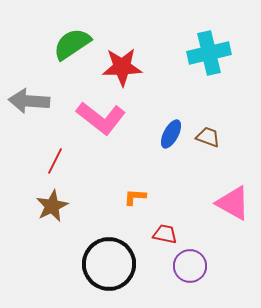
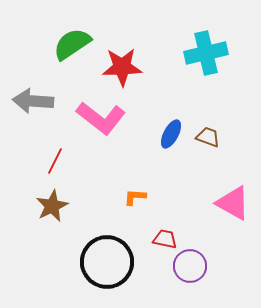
cyan cross: moved 3 px left
gray arrow: moved 4 px right
red trapezoid: moved 5 px down
black circle: moved 2 px left, 2 px up
